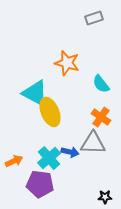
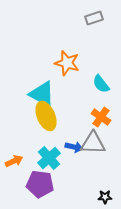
cyan triangle: moved 7 px right, 1 px down
yellow ellipse: moved 4 px left, 4 px down
blue arrow: moved 4 px right, 5 px up
